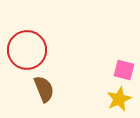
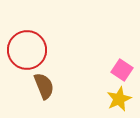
pink square: moved 2 px left; rotated 20 degrees clockwise
brown semicircle: moved 3 px up
